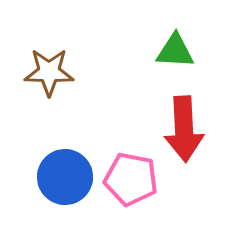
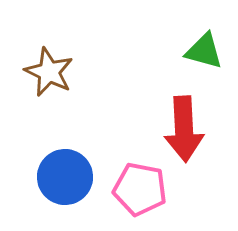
green triangle: moved 29 px right; rotated 12 degrees clockwise
brown star: rotated 24 degrees clockwise
pink pentagon: moved 9 px right, 10 px down
